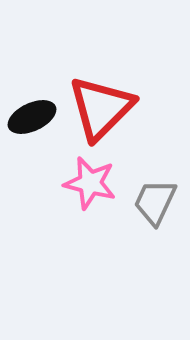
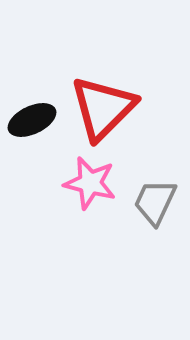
red triangle: moved 2 px right
black ellipse: moved 3 px down
